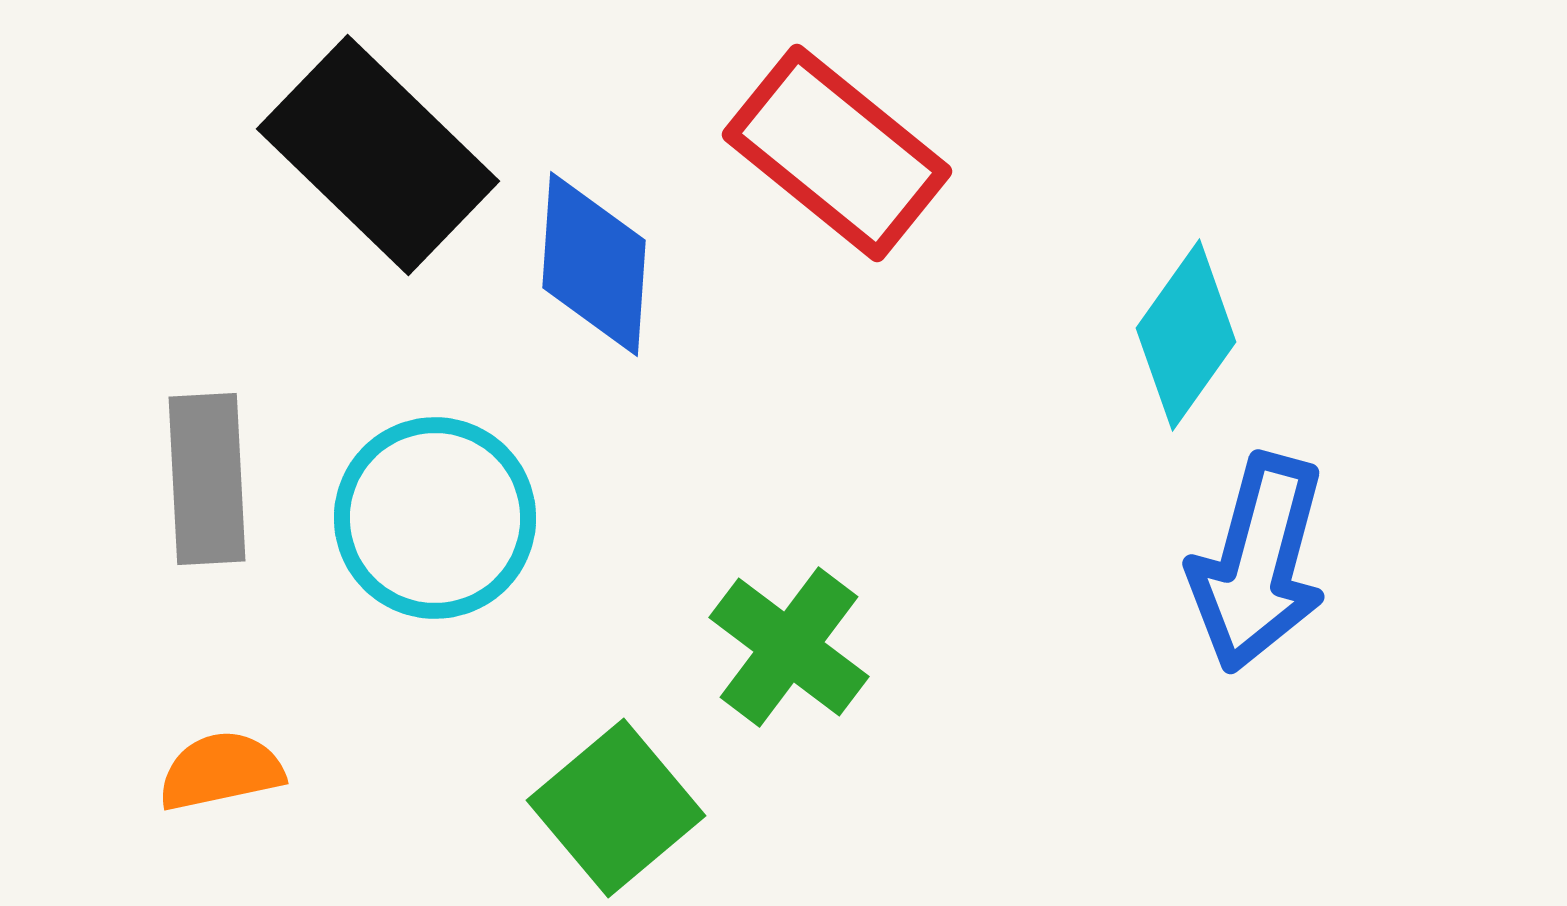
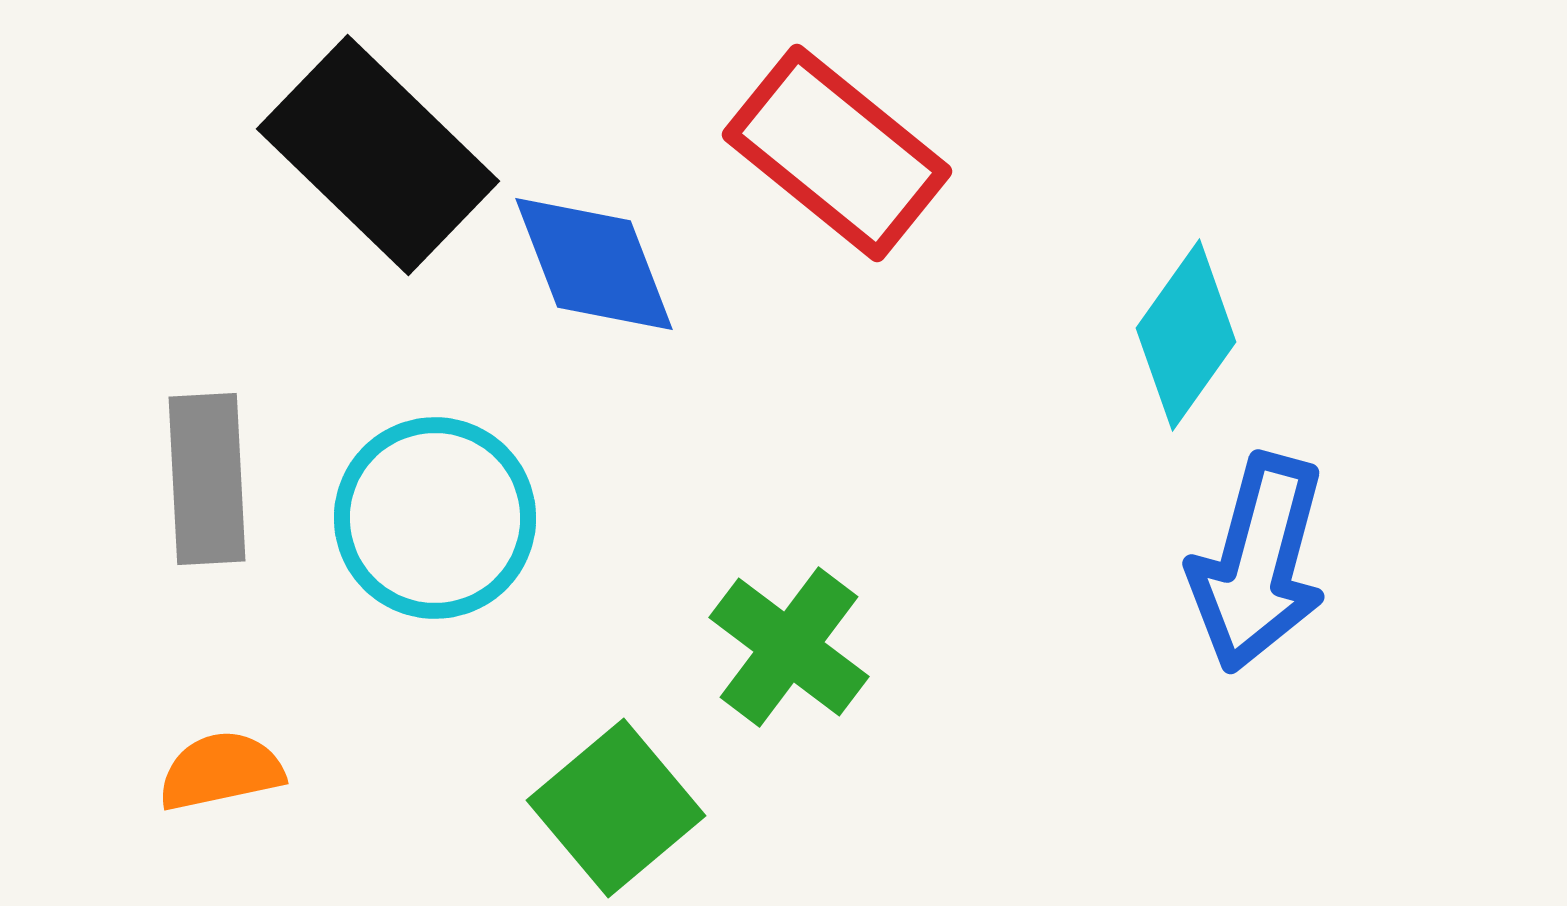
blue diamond: rotated 25 degrees counterclockwise
